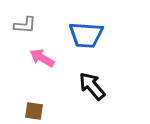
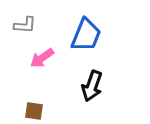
blue trapezoid: rotated 72 degrees counterclockwise
pink arrow: rotated 65 degrees counterclockwise
black arrow: rotated 120 degrees counterclockwise
